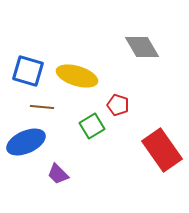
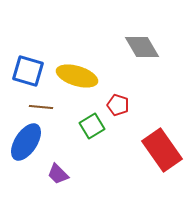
brown line: moved 1 px left
blue ellipse: rotated 33 degrees counterclockwise
